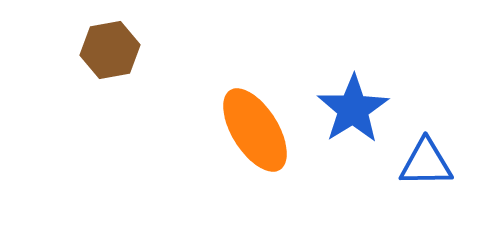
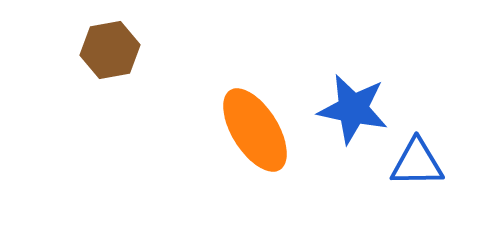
blue star: rotated 28 degrees counterclockwise
blue triangle: moved 9 px left
